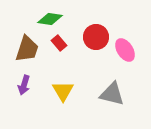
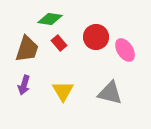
gray triangle: moved 2 px left, 1 px up
